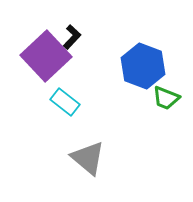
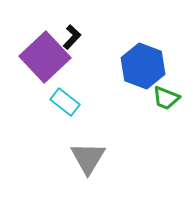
purple square: moved 1 px left, 1 px down
gray triangle: rotated 21 degrees clockwise
